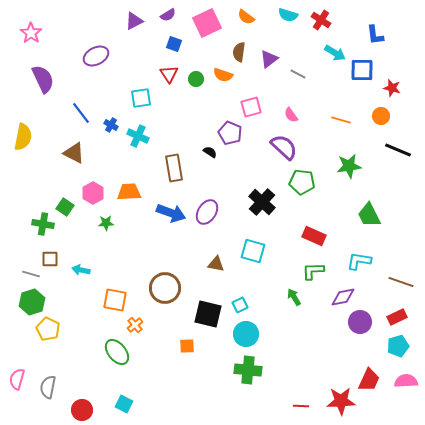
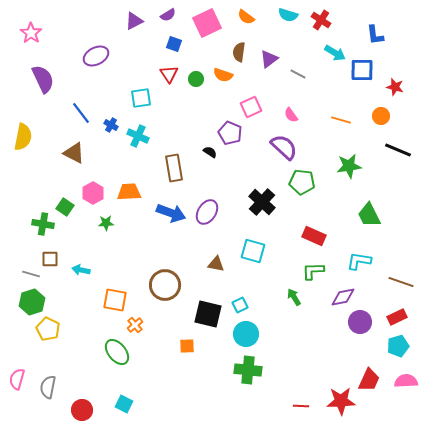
red star at (392, 88): moved 3 px right, 1 px up
pink square at (251, 107): rotated 10 degrees counterclockwise
brown circle at (165, 288): moved 3 px up
